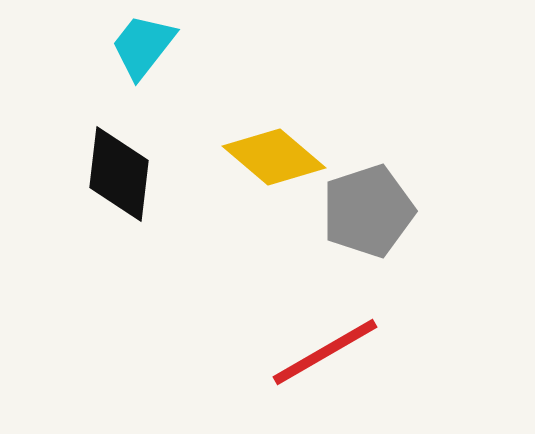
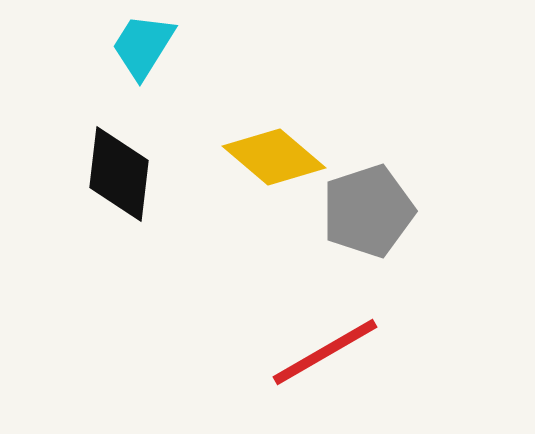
cyan trapezoid: rotated 6 degrees counterclockwise
